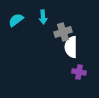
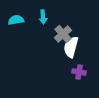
cyan semicircle: rotated 28 degrees clockwise
gray cross: moved 2 px down; rotated 24 degrees counterclockwise
white semicircle: rotated 15 degrees clockwise
